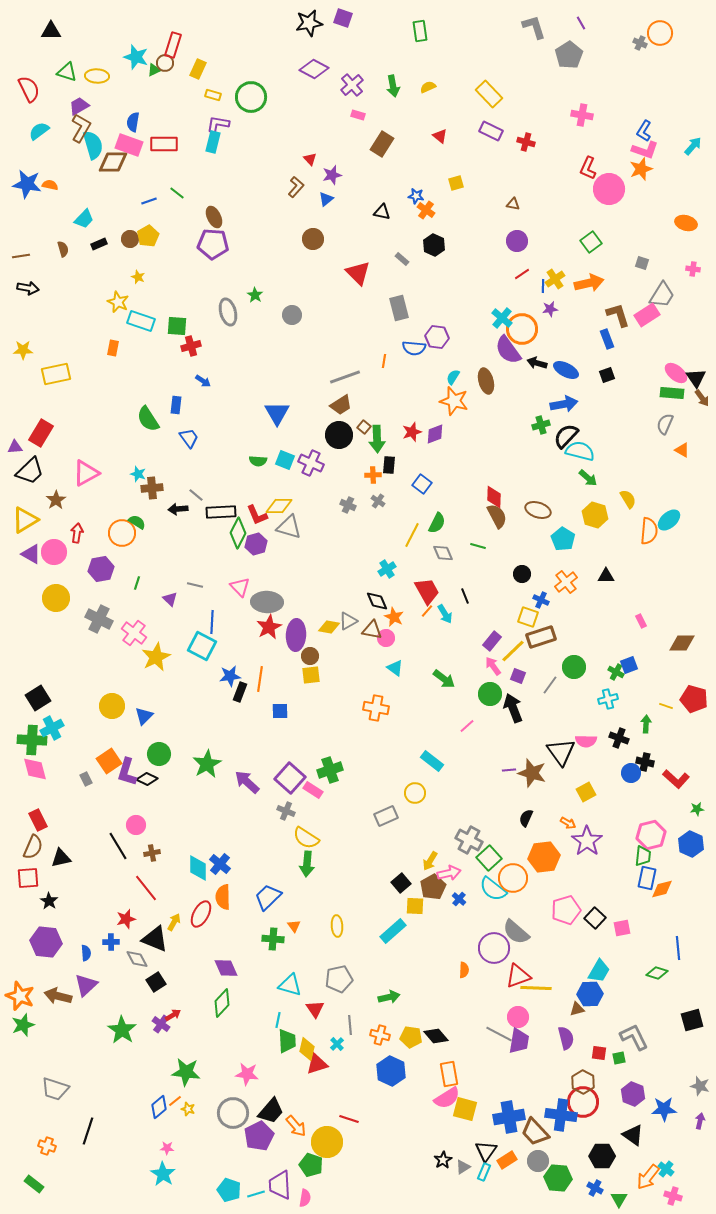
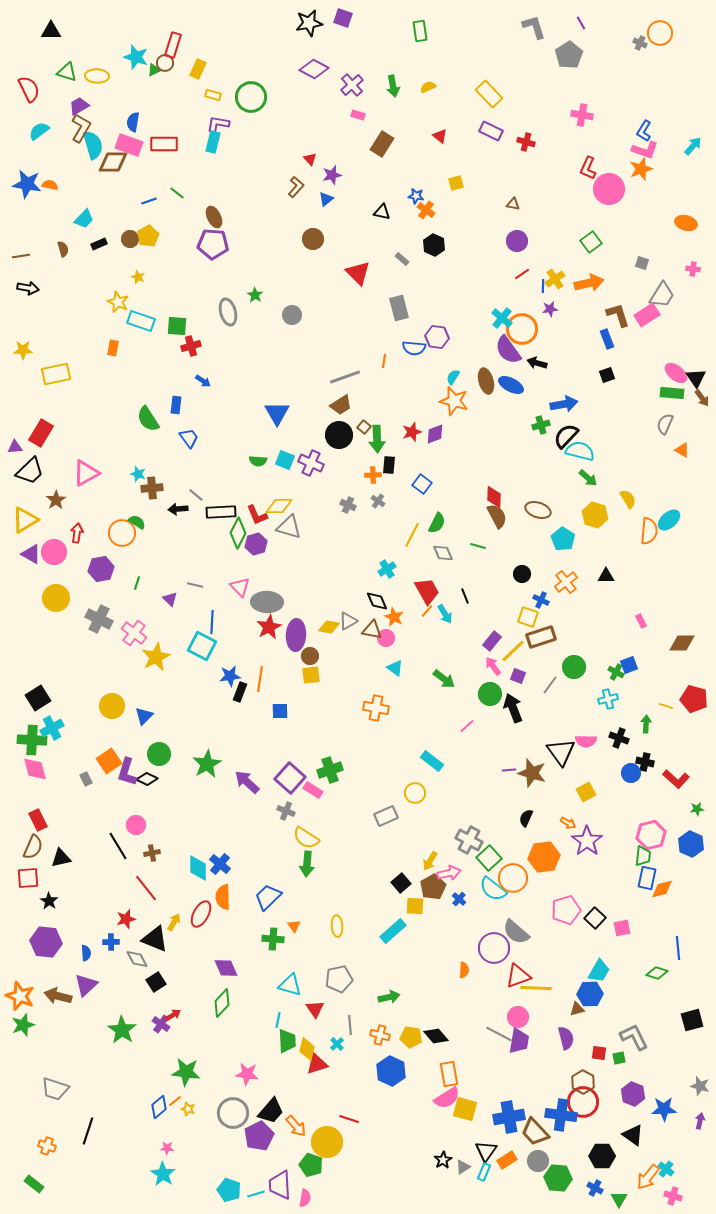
blue ellipse at (566, 370): moved 55 px left, 15 px down
